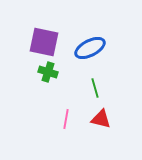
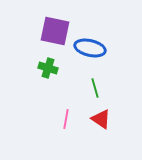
purple square: moved 11 px right, 11 px up
blue ellipse: rotated 40 degrees clockwise
green cross: moved 4 px up
red triangle: rotated 20 degrees clockwise
